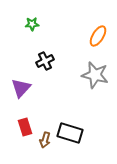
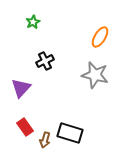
green star: moved 1 px right, 2 px up; rotated 24 degrees counterclockwise
orange ellipse: moved 2 px right, 1 px down
red rectangle: rotated 18 degrees counterclockwise
